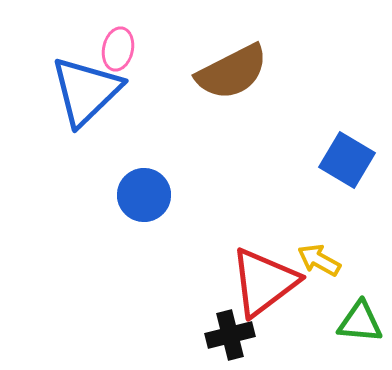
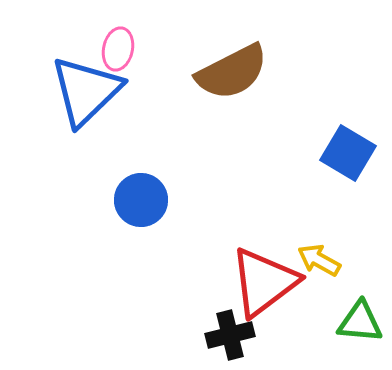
blue square: moved 1 px right, 7 px up
blue circle: moved 3 px left, 5 px down
